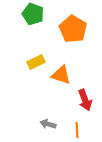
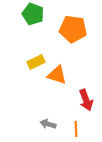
orange pentagon: rotated 24 degrees counterclockwise
orange triangle: moved 4 px left
red arrow: moved 1 px right
orange line: moved 1 px left, 1 px up
